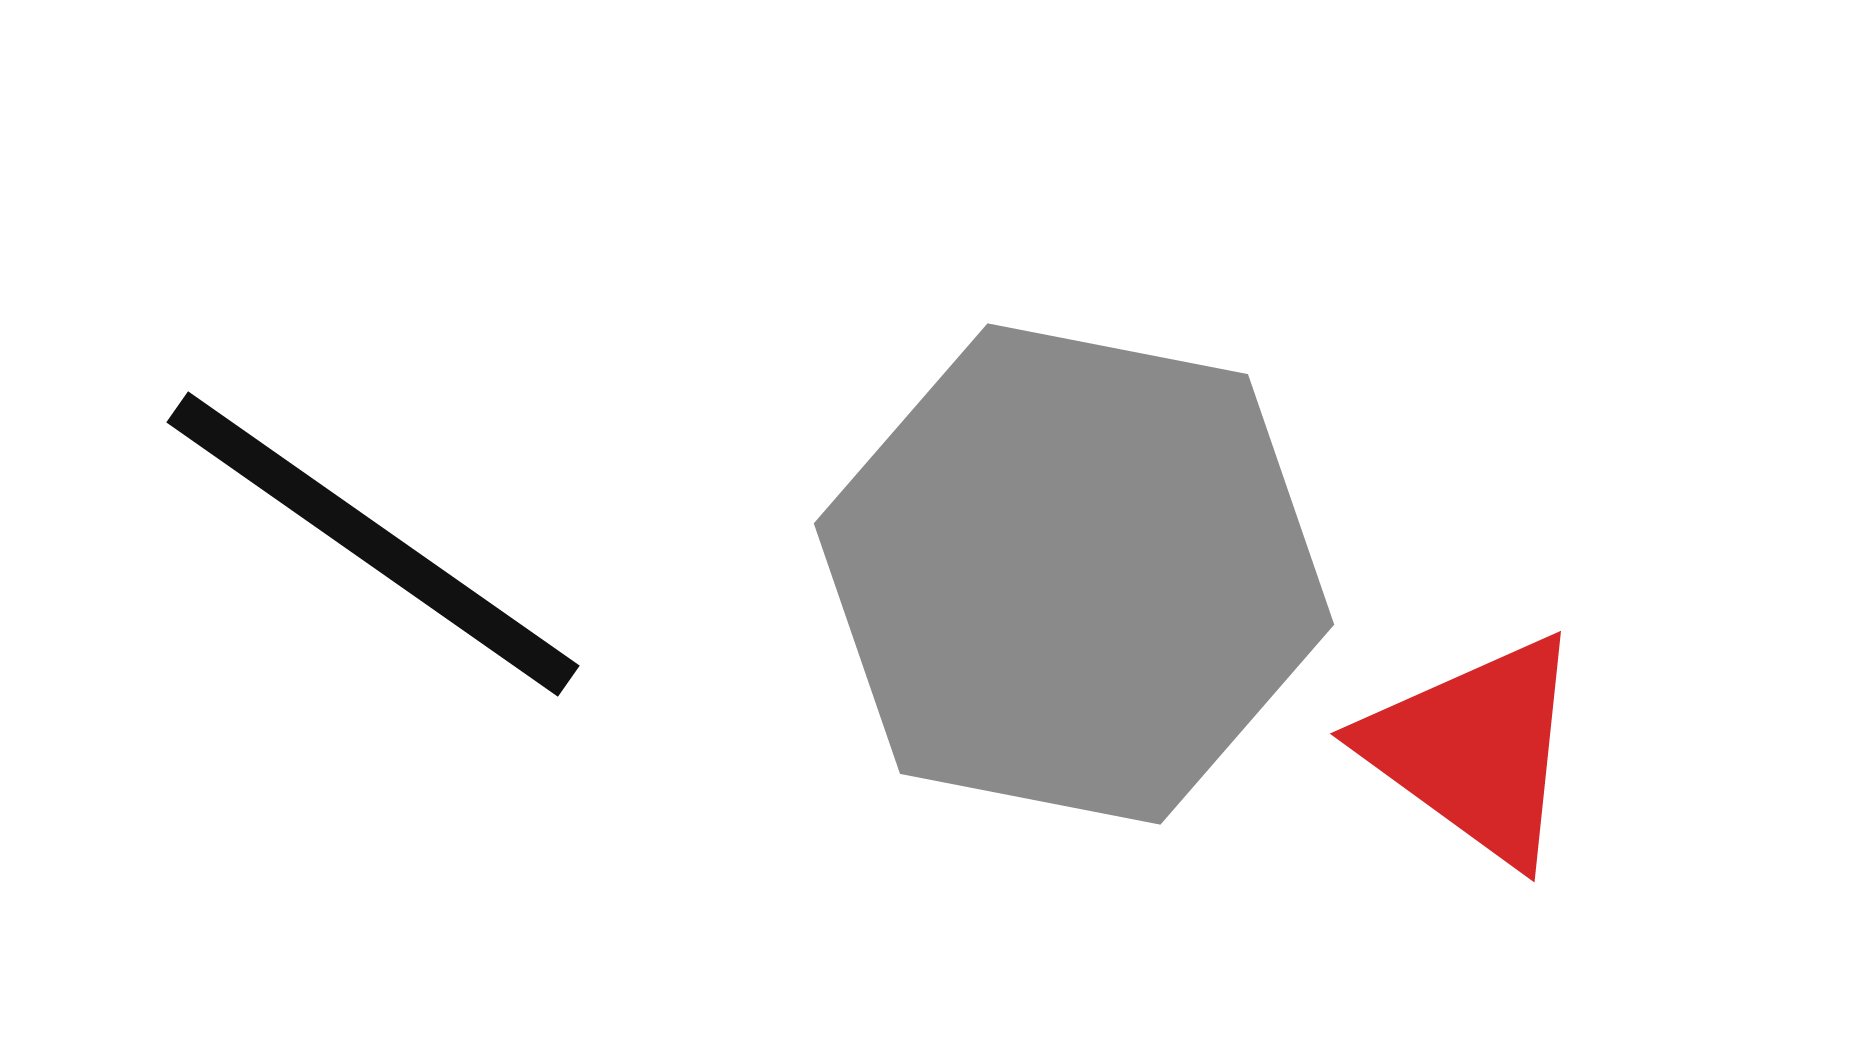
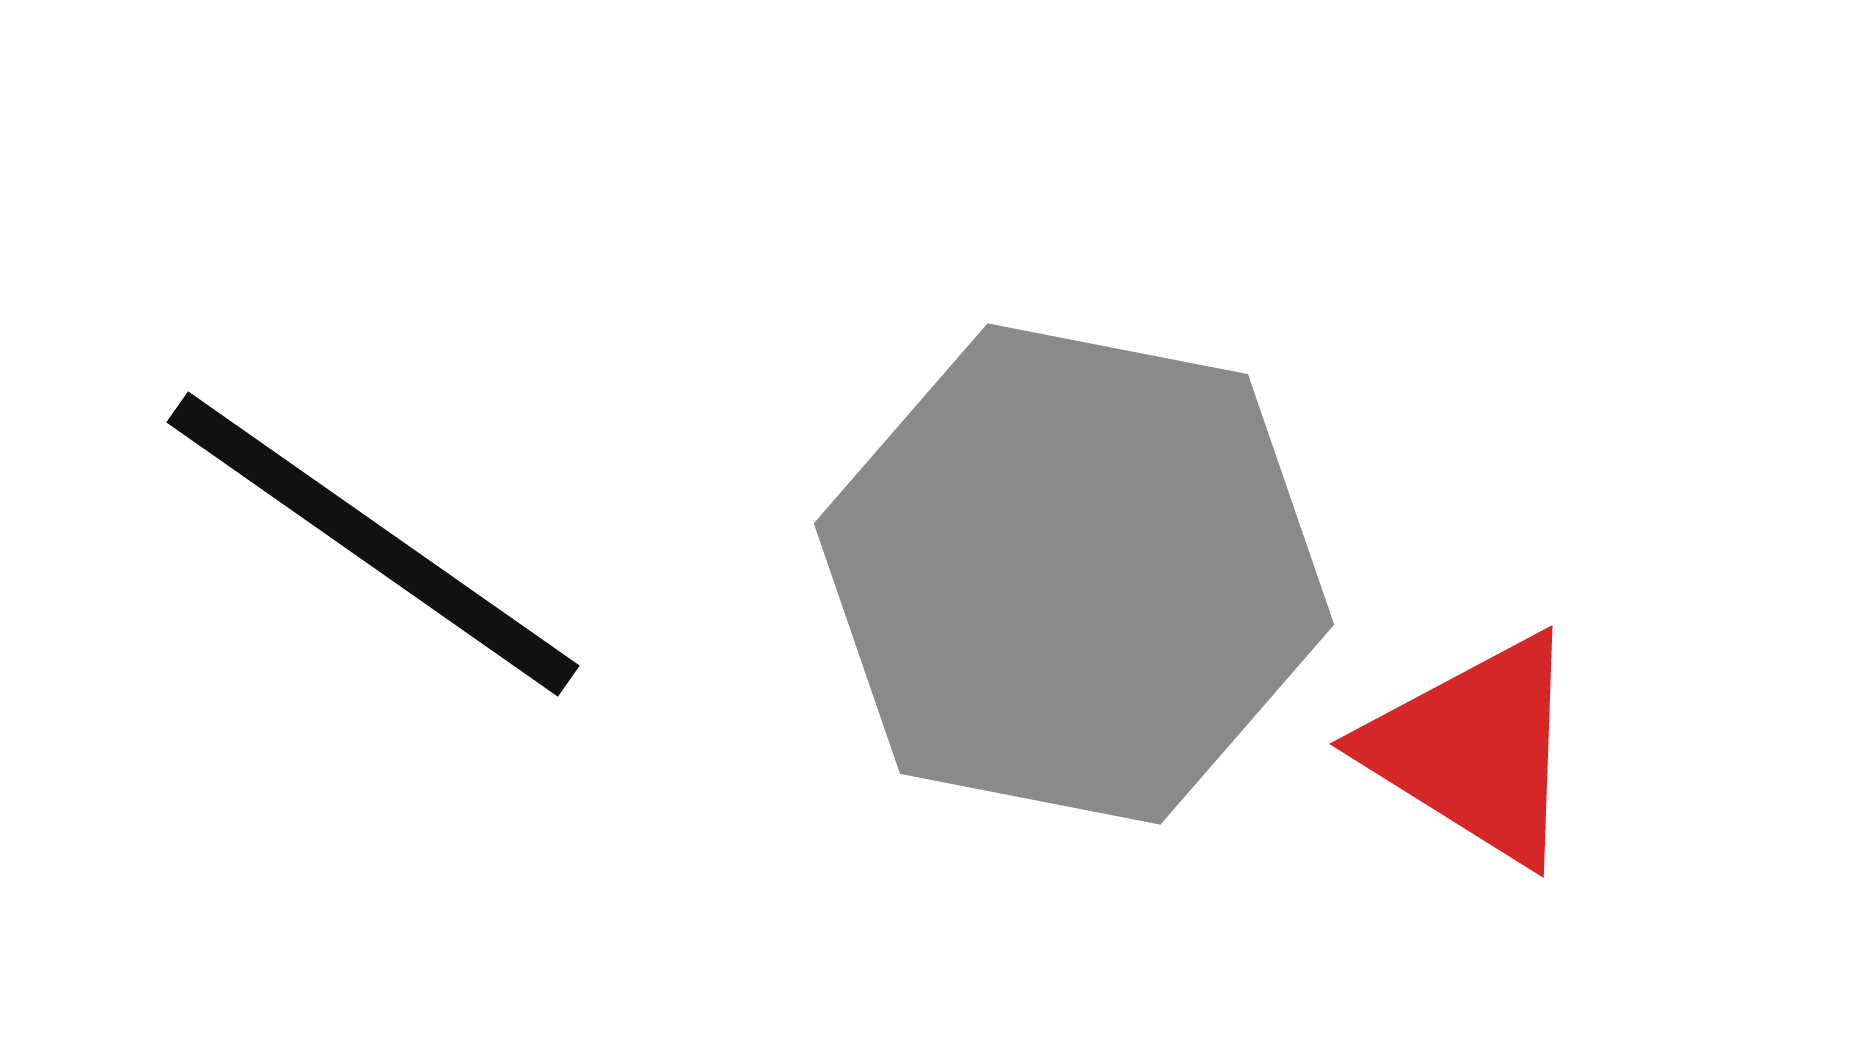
red triangle: rotated 4 degrees counterclockwise
